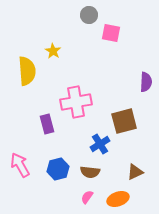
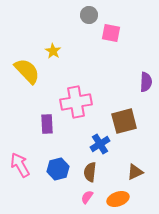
yellow semicircle: rotated 40 degrees counterclockwise
purple rectangle: rotated 12 degrees clockwise
brown semicircle: rotated 90 degrees clockwise
